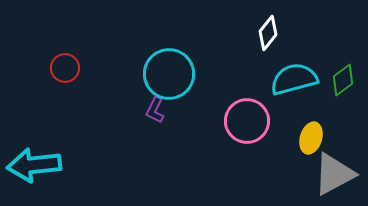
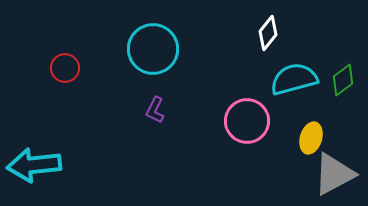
cyan circle: moved 16 px left, 25 px up
